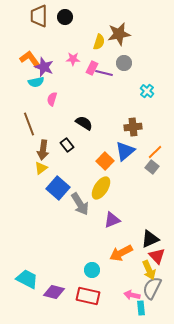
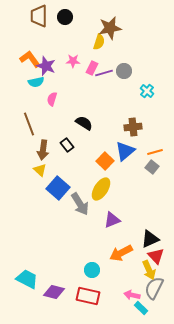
brown star: moved 9 px left, 6 px up
pink star: moved 2 px down
gray circle: moved 8 px down
purple star: moved 2 px right, 1 px up
purple line: rotated 30 degrees counterclockwise
orange line: rotated 28 degrees clockwise
yellow triangle: moved 1 px left, 2 px down; rotated 40 degrees counterclockwise
yellow ellipse: moved 1 px down
red triangle: moved 1 px left
gray semicircle: moved 2 px right
cyan rectangle: rotated 40 degrees counterclockwise
